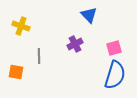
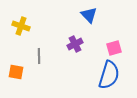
blue semicircle: moved 6 px left
